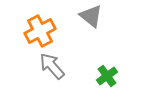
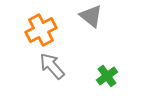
orange cross: moved 1 px right, 1 px up
